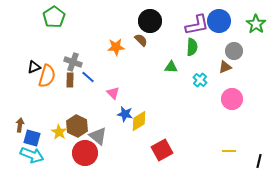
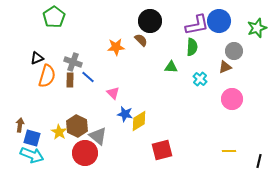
green star: moved 1 px right, 4 px down; rotated 18 degrees clockwise
black triangle: moved 3 px right, 9 px up
cyan cross: moved 1 px up
red square: rotated 15 degrees clockwise
